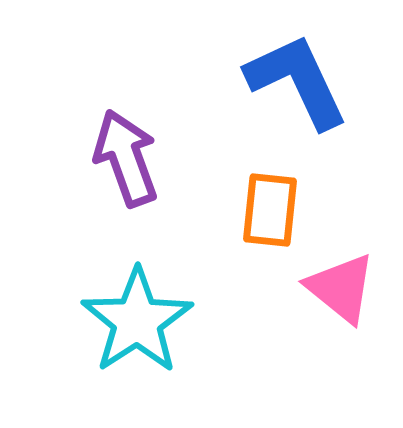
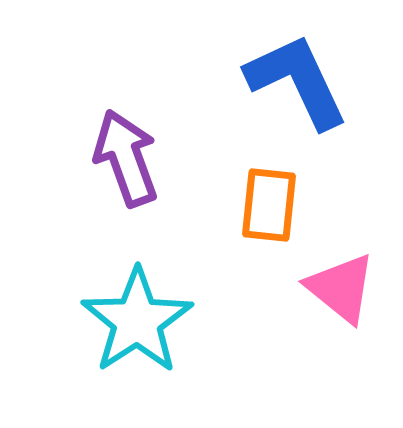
orange rectangle: moved 1 px left, 5 px up
